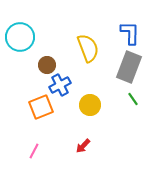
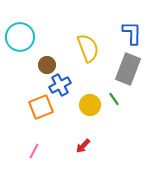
blue L-shape: moved 2 px right
gray rectangle: moved 1 px left, 2 px down
green line: moved 19 px left
